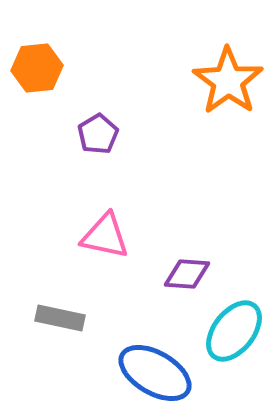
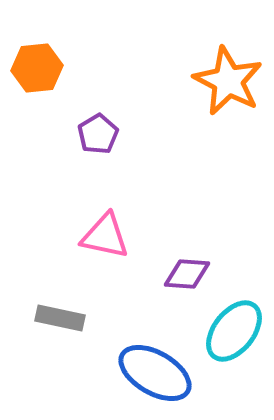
orange star: rotated 8 degrees counterclockwise
